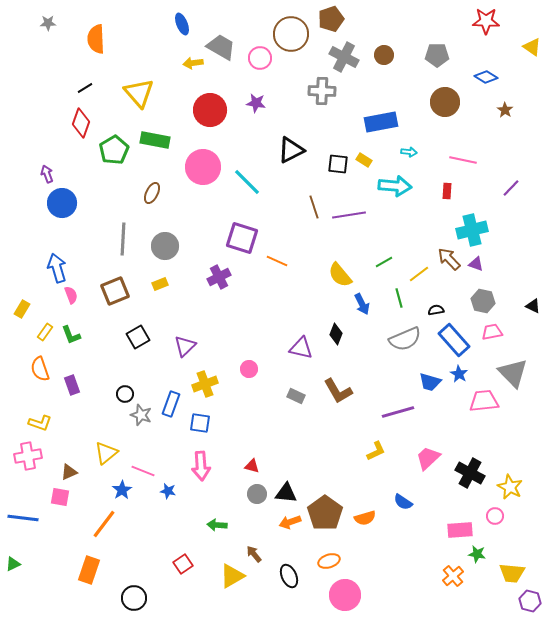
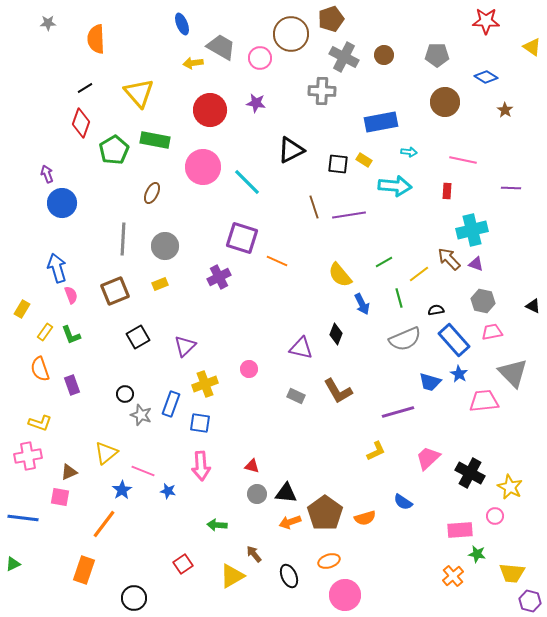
purple line at (511, 188): rotated 48 degrees clockwise
orange rectangle at (89, 570): moved 5 px left
